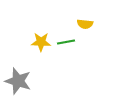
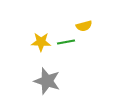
yellow semicircle: moved 1 px left, 2 px down; rotated 21 degrees counterclockwise
gray star: moved 29 px right
